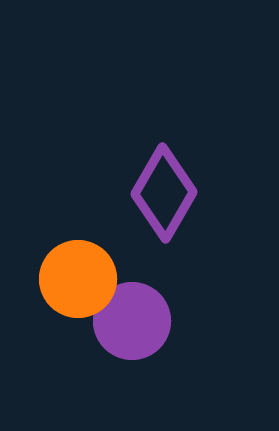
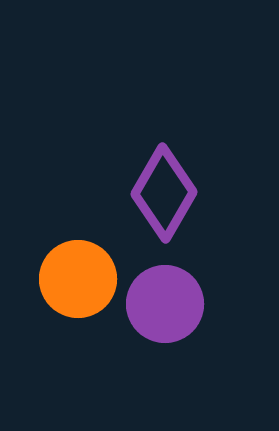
purple circle: moved 33 px right, 17 px up
